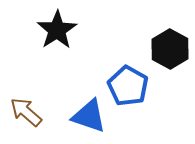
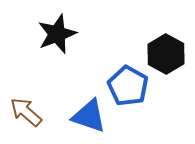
black star: moved 4 px down; rotated 12 degrees clockwise
black hexagon: moved 4 px left, 5 px down
